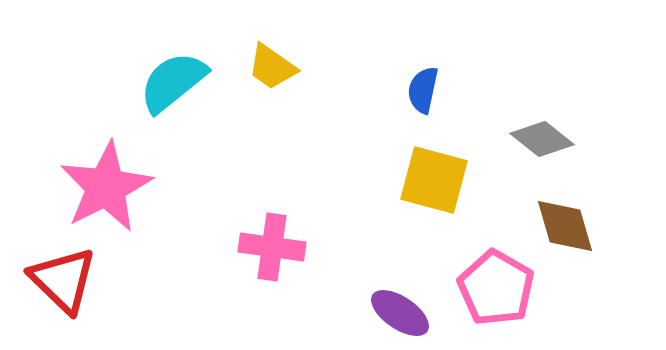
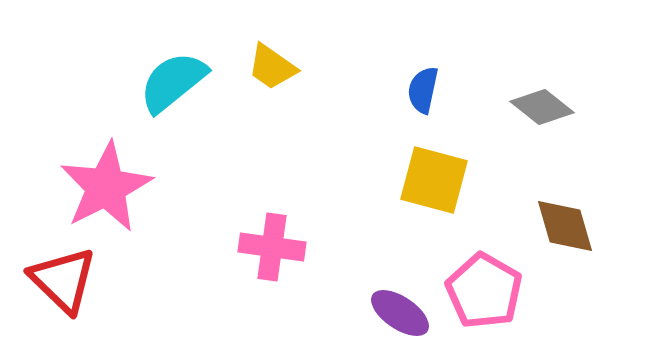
gray diamond: moved 32 px up
pink pentagon: moved 12 px left, 3 px down
